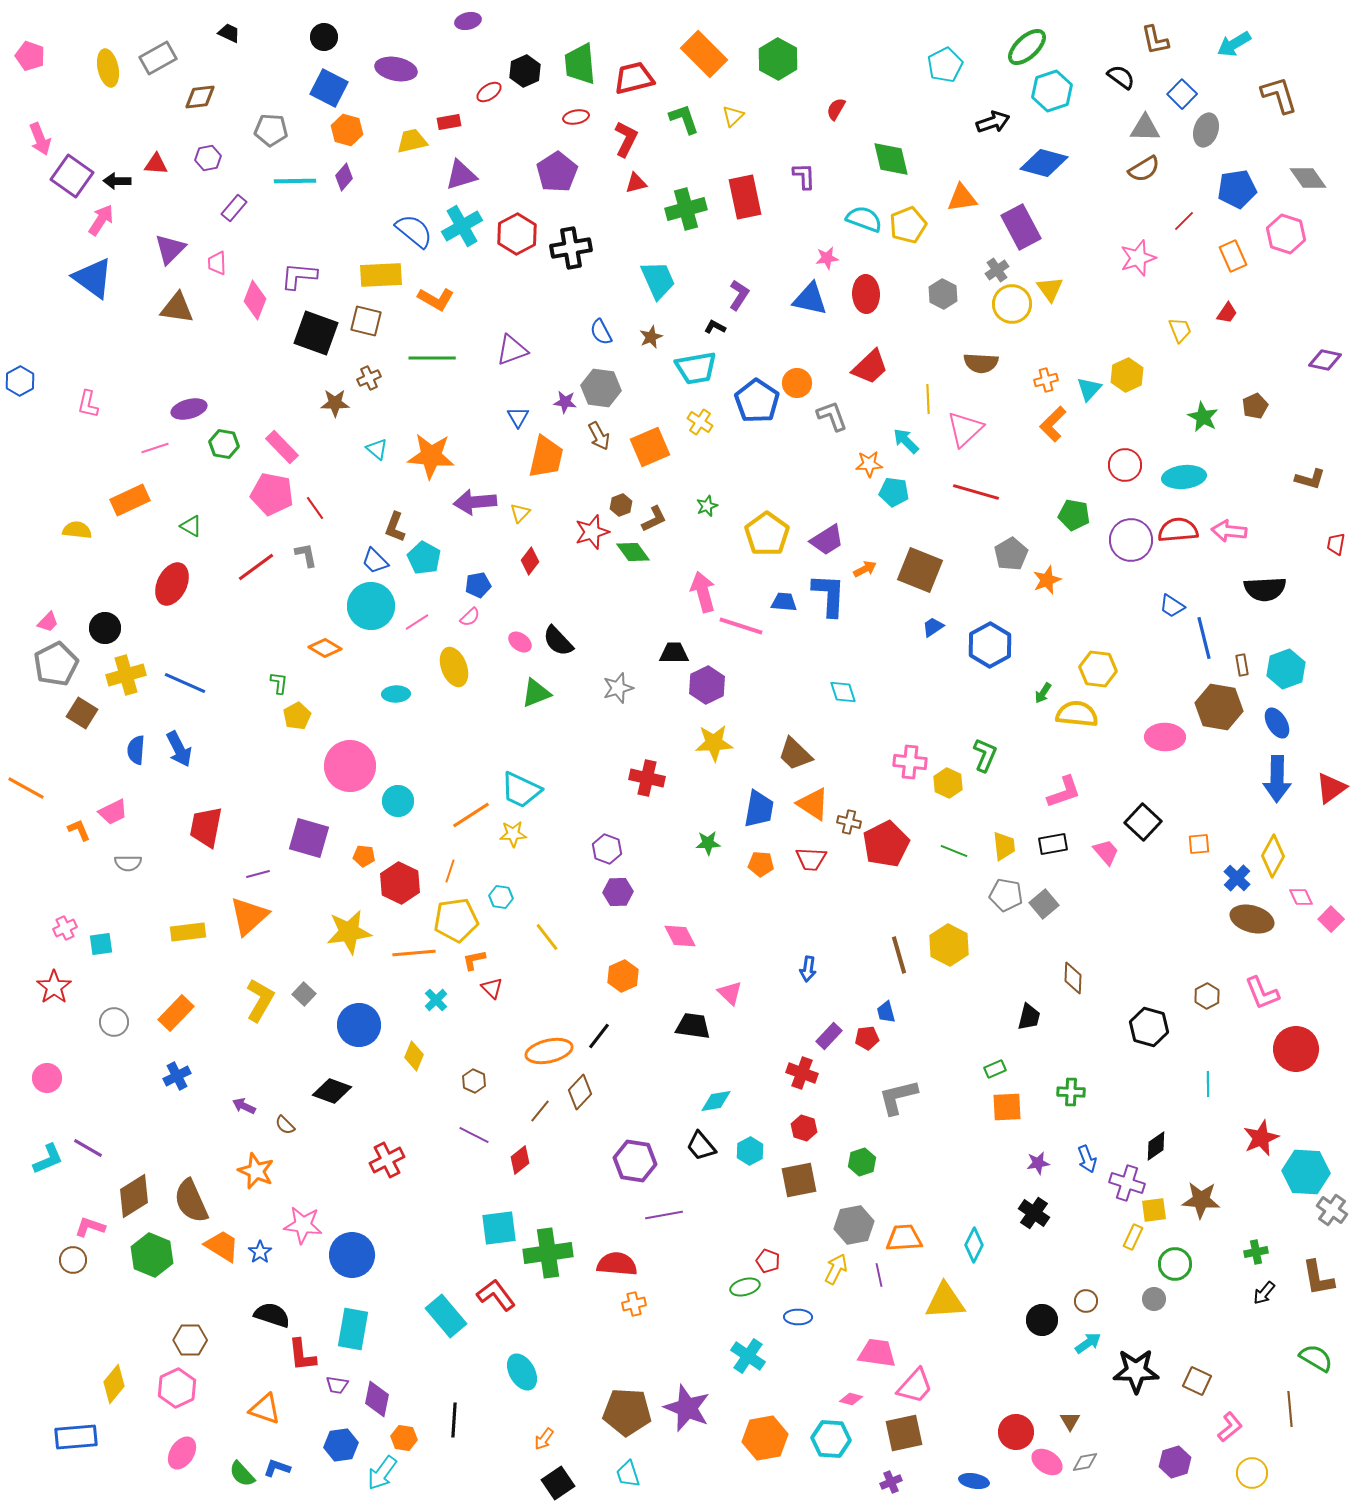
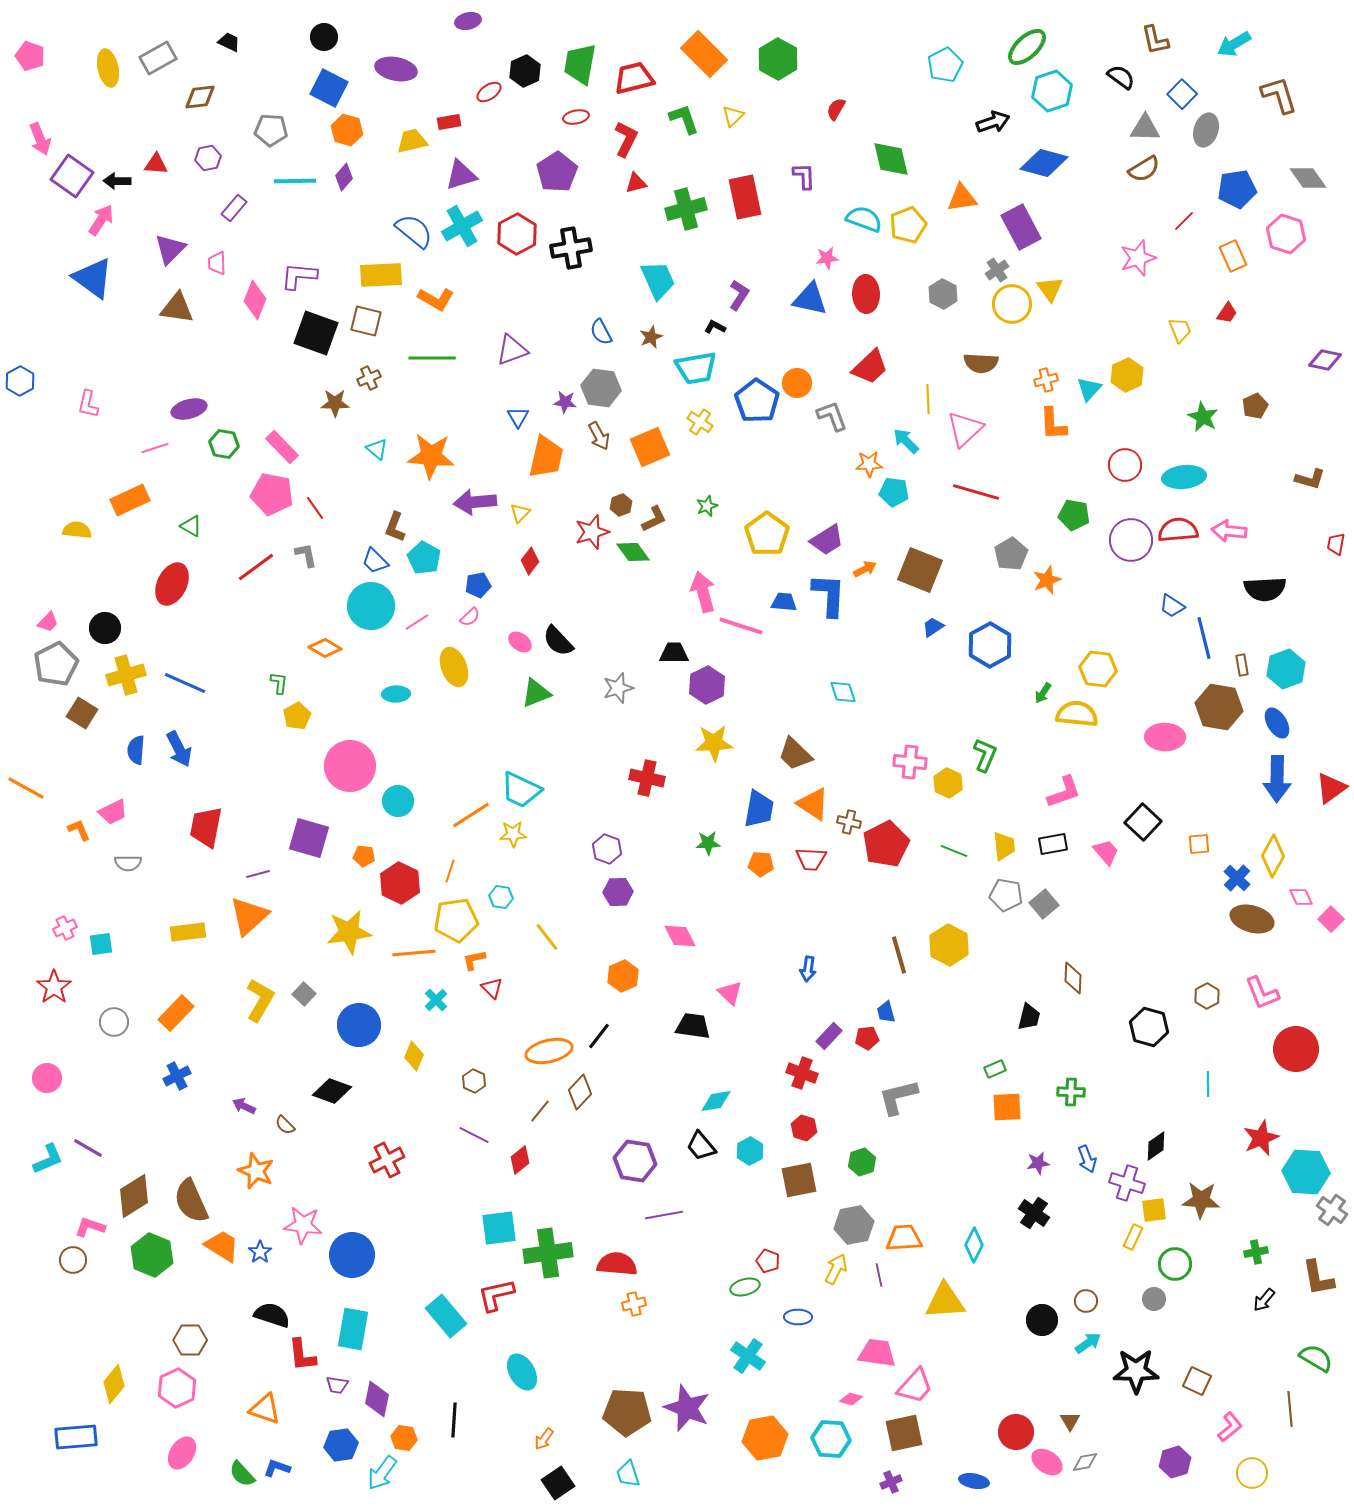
black trapezoid at (229, 33): moved 9 px down
green trapezoid at (580, 64): rotated 15 degrees clockwise
orange L-shape at (1053, 424): rotated 48 degrees counterclockwise
black arrow at (1264, 1293): moved 7 px down
red L-shape at (496, 1295): rotated 66 degrees counterclockwise
